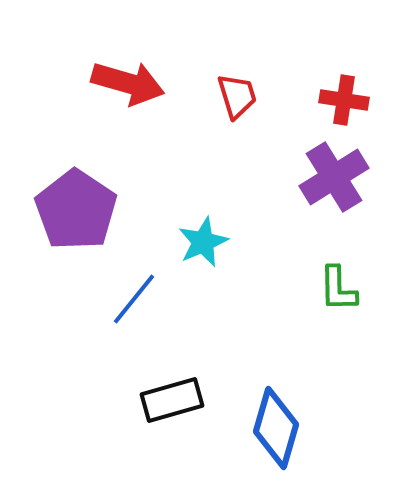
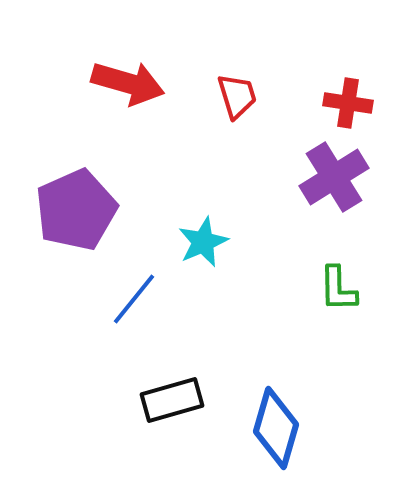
red cross: moved 4 px right, 3 px down
purple pentagon: rotated 14 degrees clockwise
